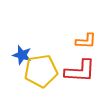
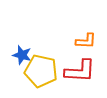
yellow pentagon: rotated 20 degrees clockwise
